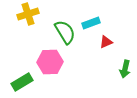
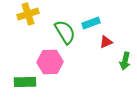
green arrow: moved 8 px up
green rectangle: moved 3 px right; rotated 30 degrees clockwise
